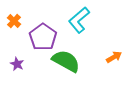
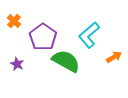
cyan L-shape: moved 10 px right, 15 px down
